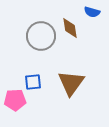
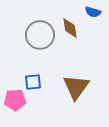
blue semicircle: moved 1 px right
gray circle: moved 1 px left, 1 px up
brown triangle: moved 5 px right, 4 px down
